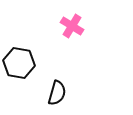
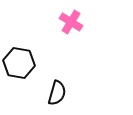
pink cross: moved 1 px left, 4 px up
